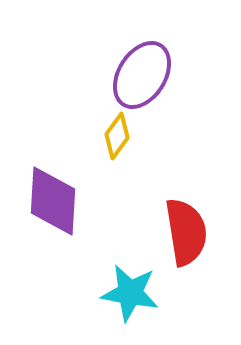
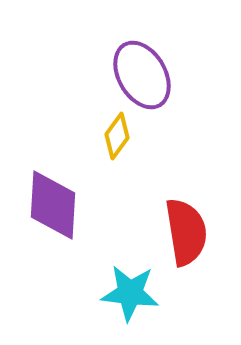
purple ellipse: rotated 62 degrees counterclockwise
purple diamond: moved 4 px down
cyan star: rotated 4 degrees counterclockwise
